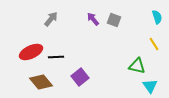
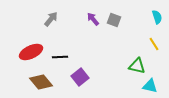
black line: moved 4 px right
cyan triangle: rotated 42 degrees counterclockwise
